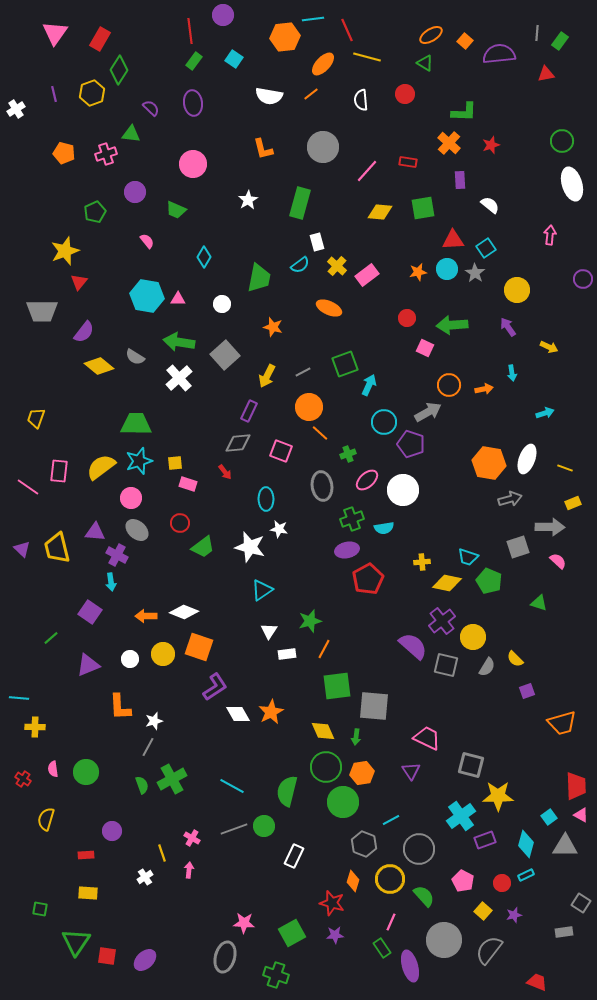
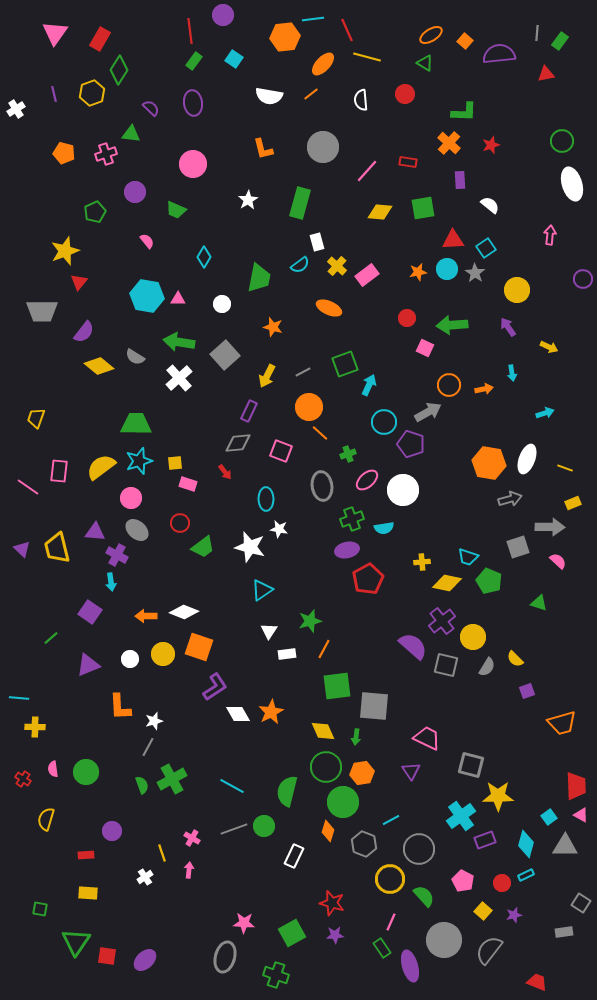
orange diamond at (353, 881): moved 25 px left, 50 px up
